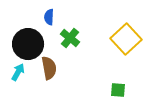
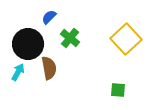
blue semicircle: rotated 42 degrees clockwise
